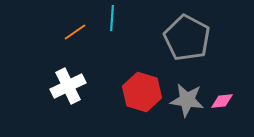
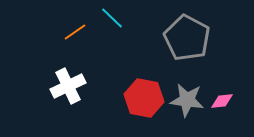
cyan line: rotated 50 degrees counterclockwise
red hexagon: moved 2 px right, 6 px down; rotated 6 degrees counterclockwise
